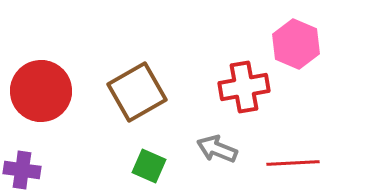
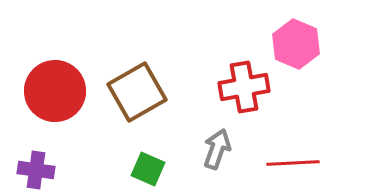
red circle: moved 14 px right
gray arrow: rotated 87 degrees clockwise
green square: moved 1 px left, 3 px down
purple cross: moved 14 px right
